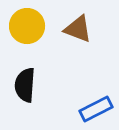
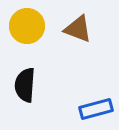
blue rectangle: rotated 12 degrees clockwise
